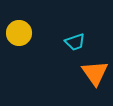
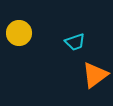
orange triangle: moved 2 px down; rotated 28 degrees clockwise
